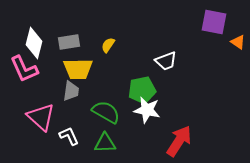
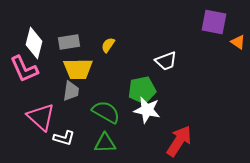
white L-shape: moved 5 px left, 2 px down; rotated 130 degrees clockwise
